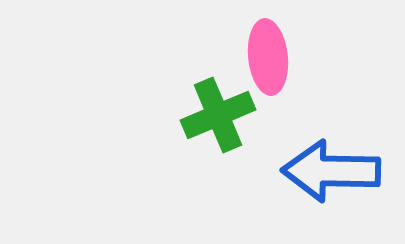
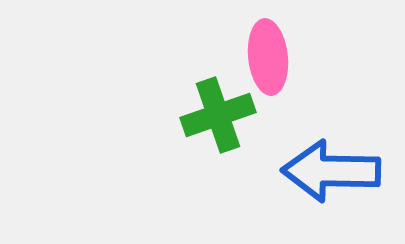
green cross: rotated 4 degrees clockwise
